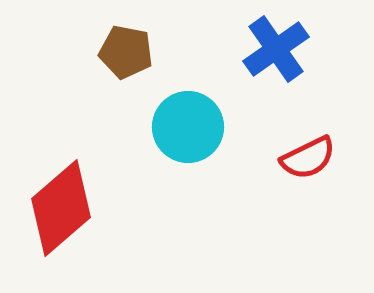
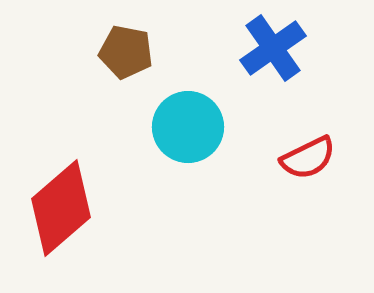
blue cross: moved 3 px left, 1 px up
